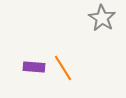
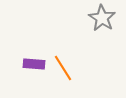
purple rectangle: moved 3 px up
